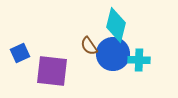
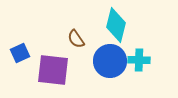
brown semicircle: moved 13 px left, 7 px up
blue circle: moved 3 px left, 7 px down
purple square: moved 1 px right, 1 px up
